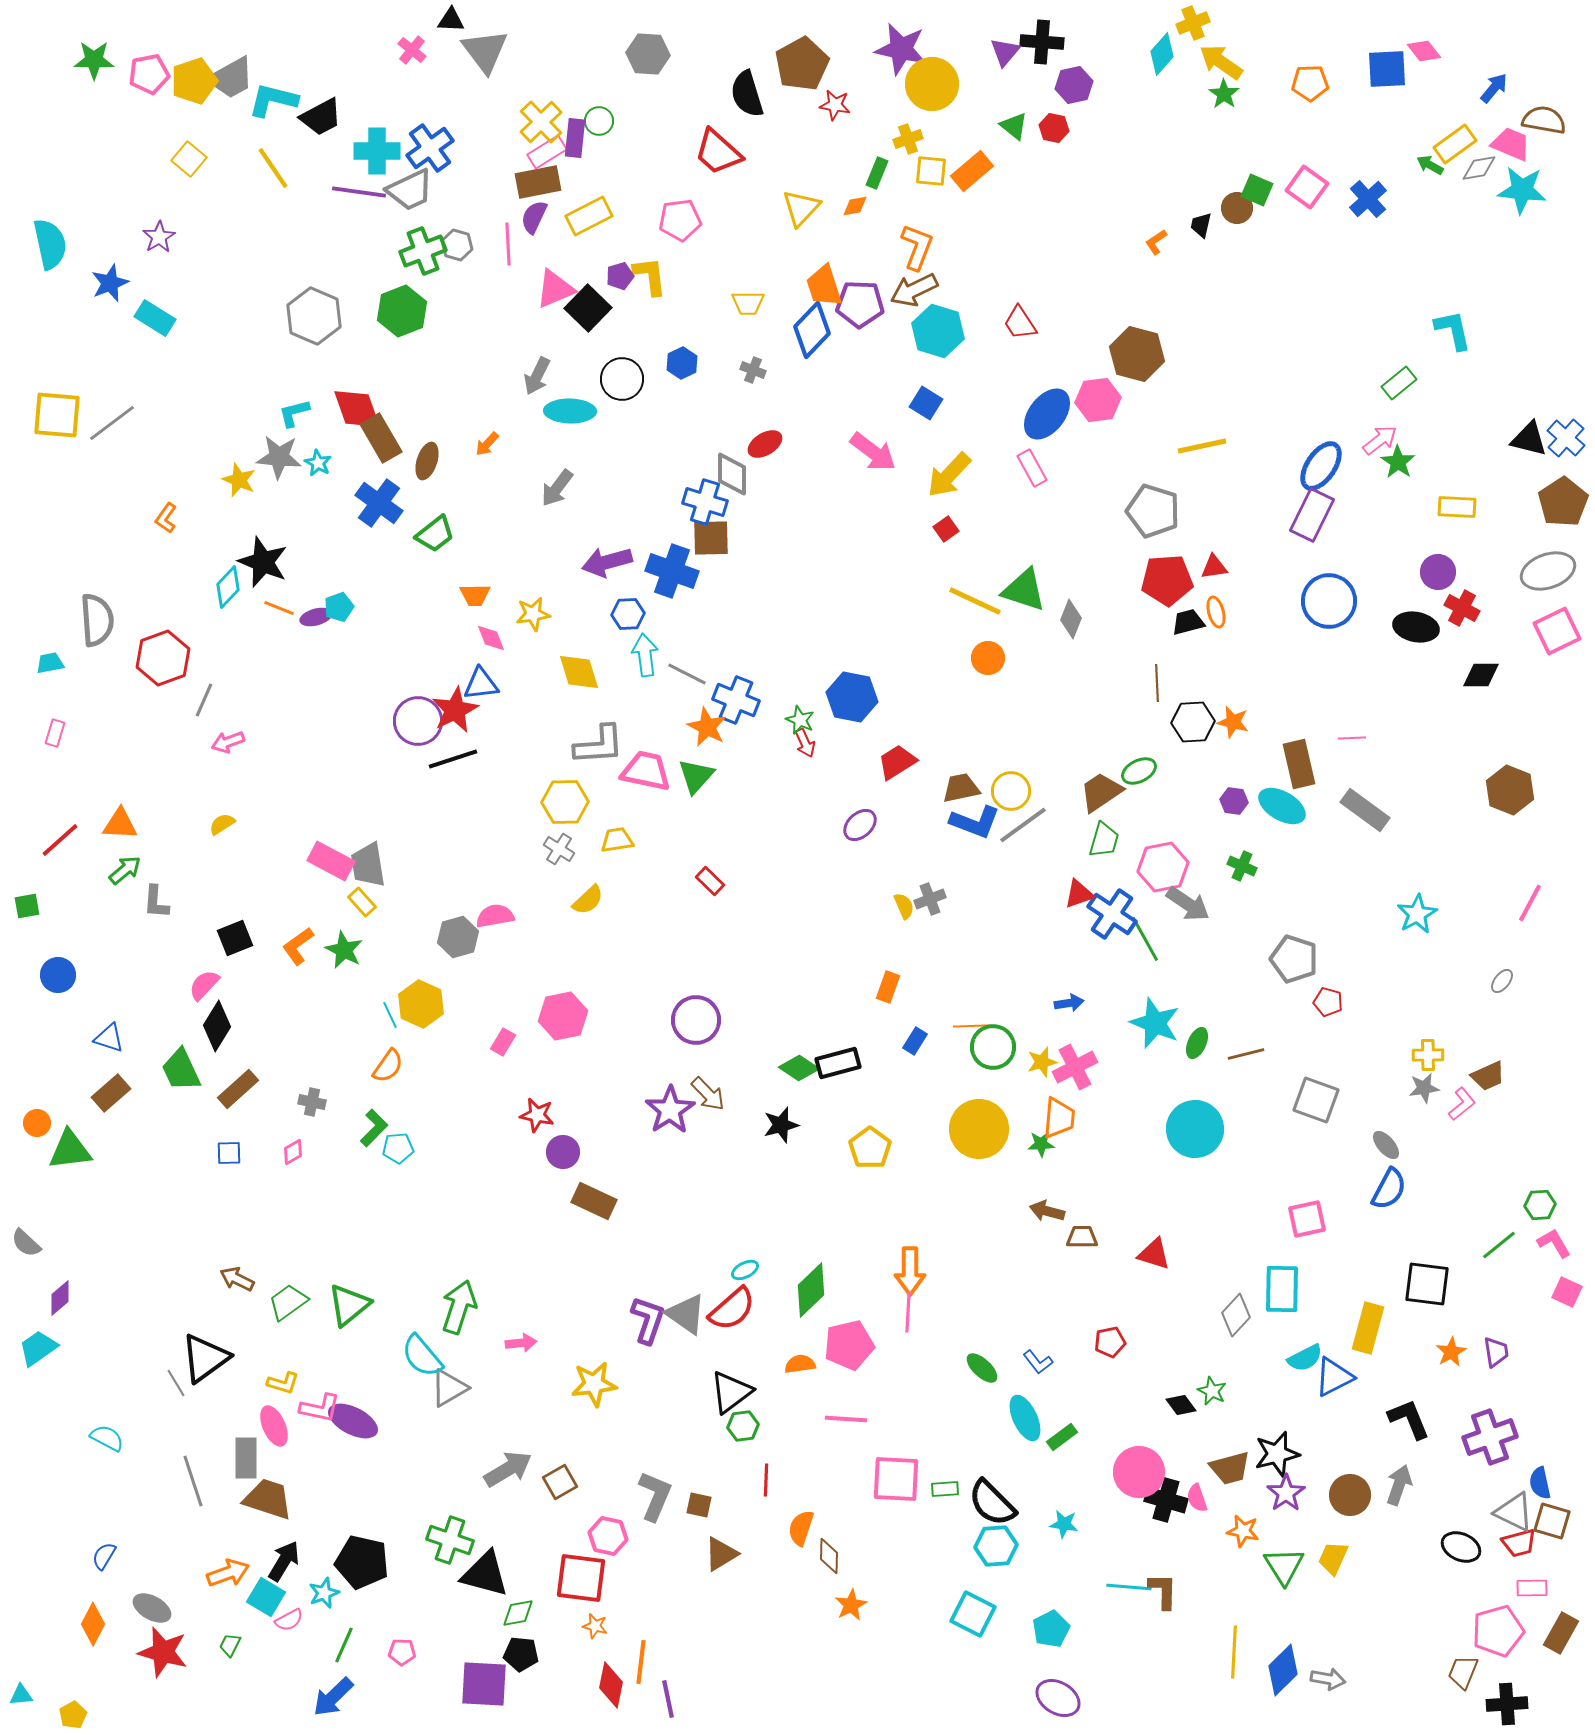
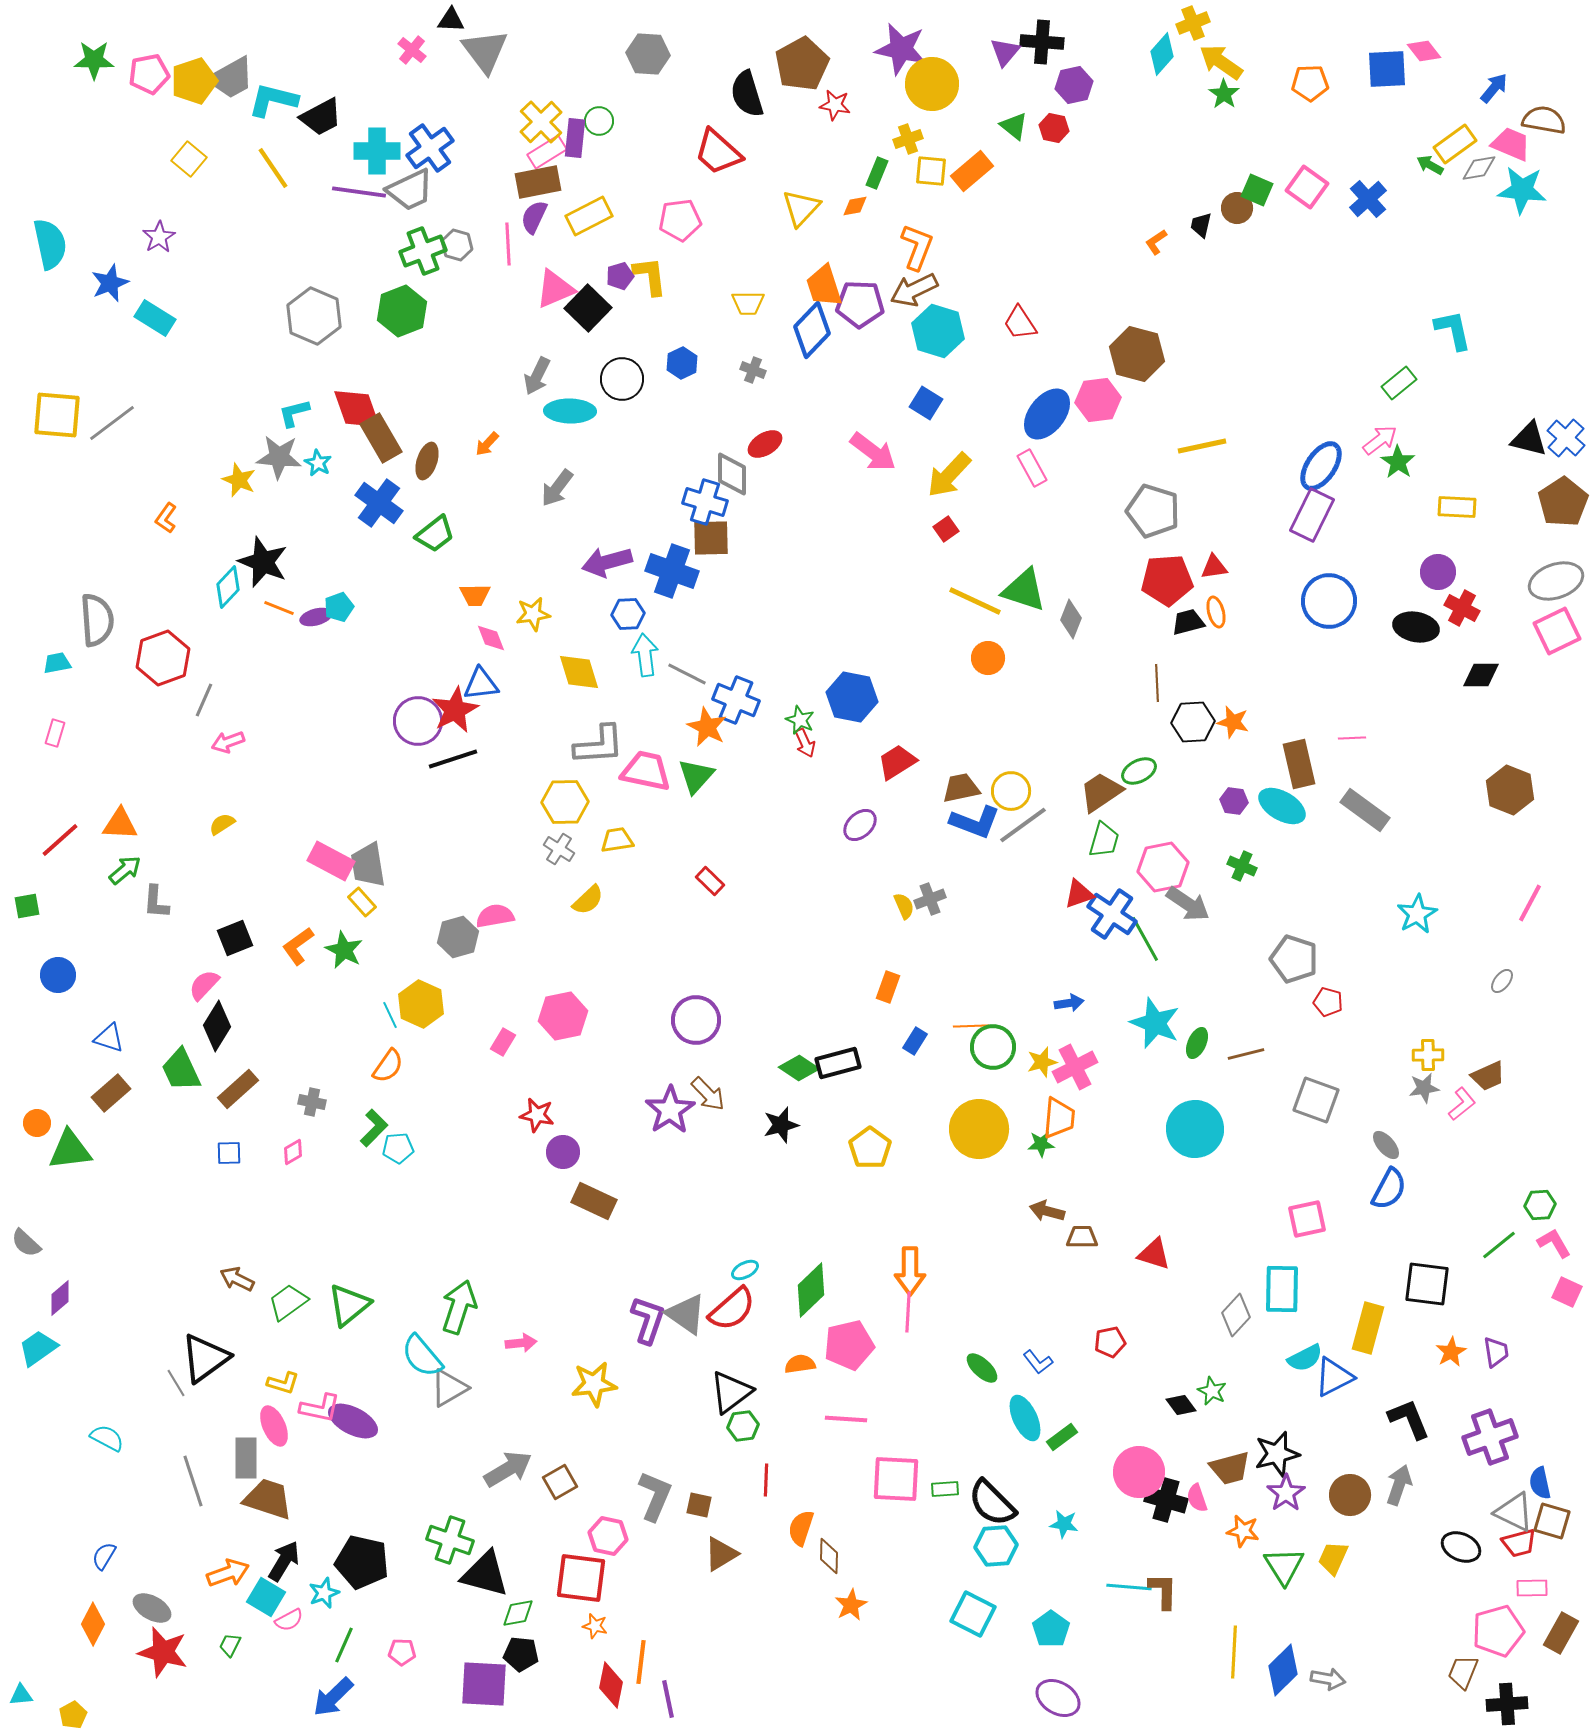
gray ellipse at (1548, 571): moved 8 px right, 10 px down
cyan trapezoid at (50, 663): moved 7 px right
cyan pentagon at (1051, 1629): rotated 9 degrees counterclockwise
